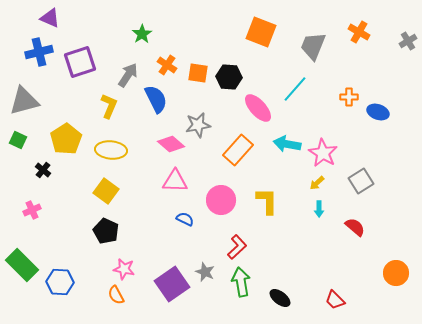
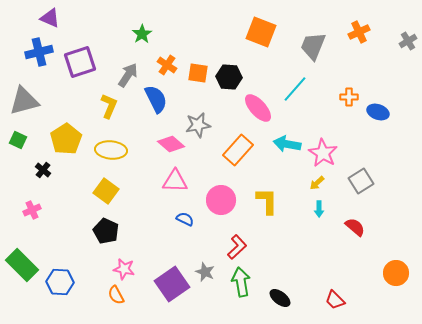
orange cross at (359, 32): rotated 35 degrees clockwise
